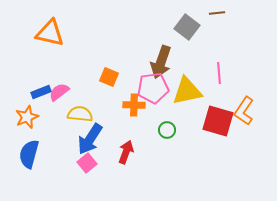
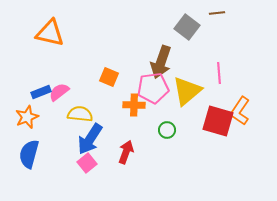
yellow triangle: rotated 28 degrees counterclockwise
orange L-shape: moved 4 px left
